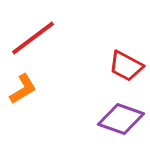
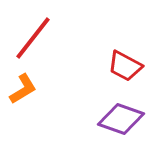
red line: rotated 15 degrees counterclockwise
red trapezoid: moved 1 px left
